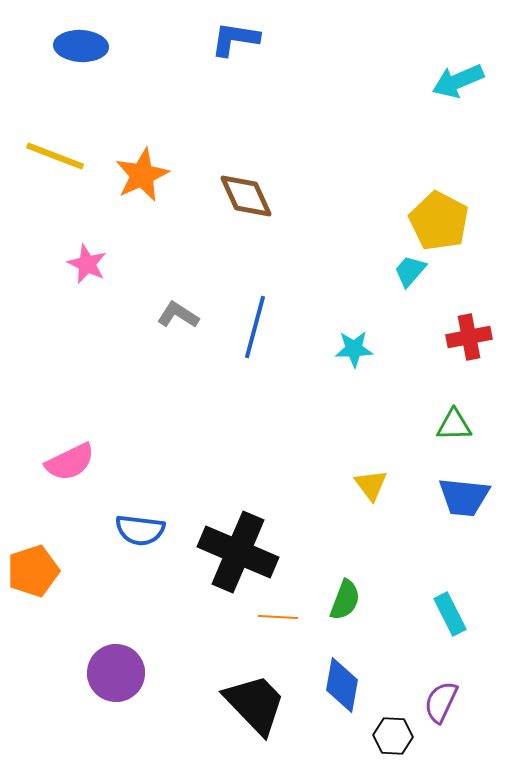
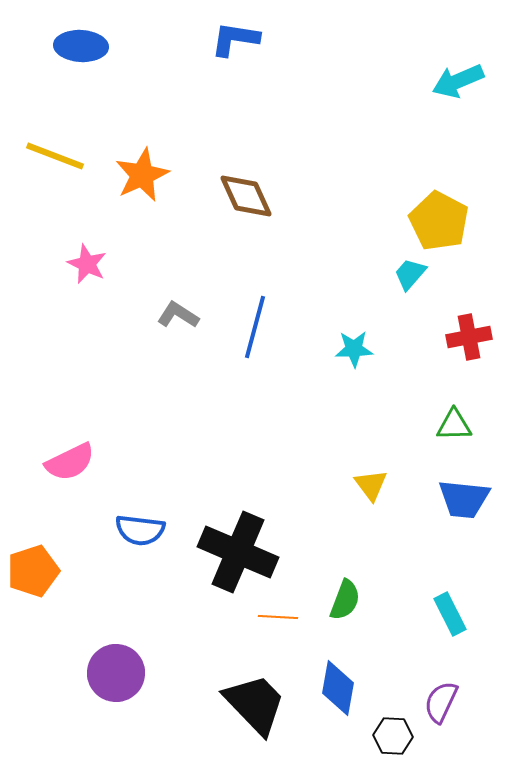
cyan trapezoid: moved 3 px down
blue trapezoid: moved 2 px down
blue diamond: moved 4 px left, 3 px down
